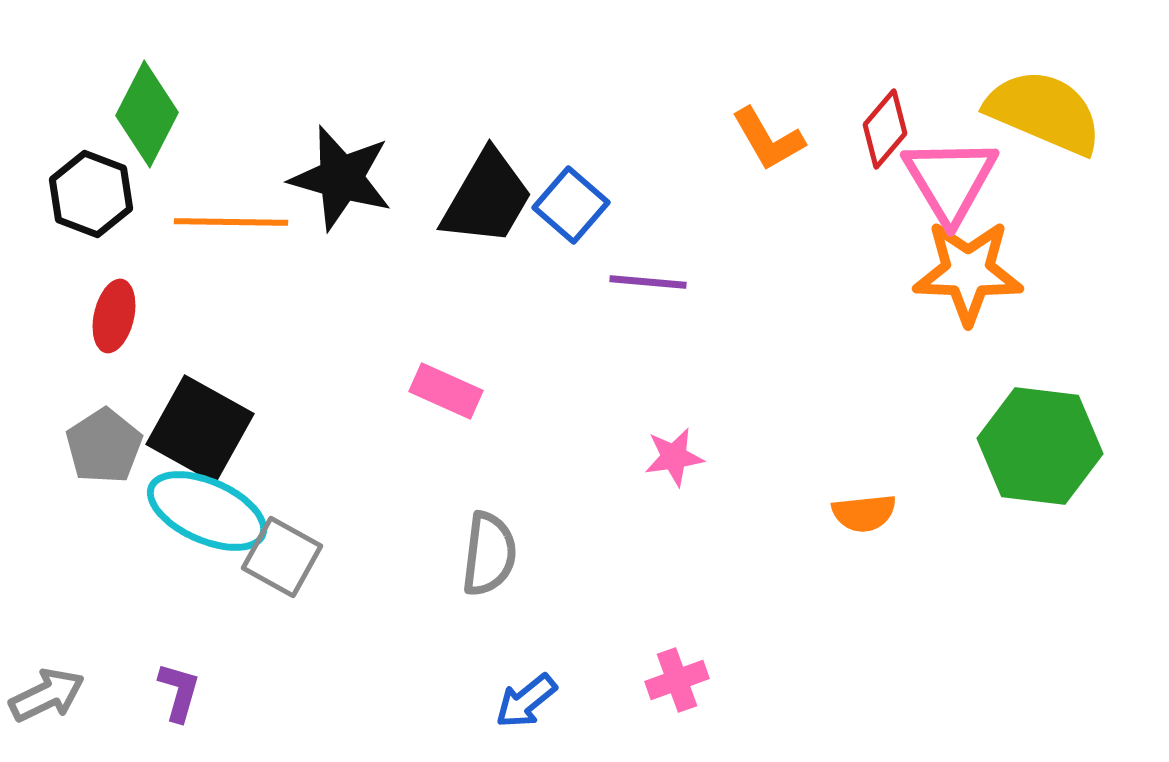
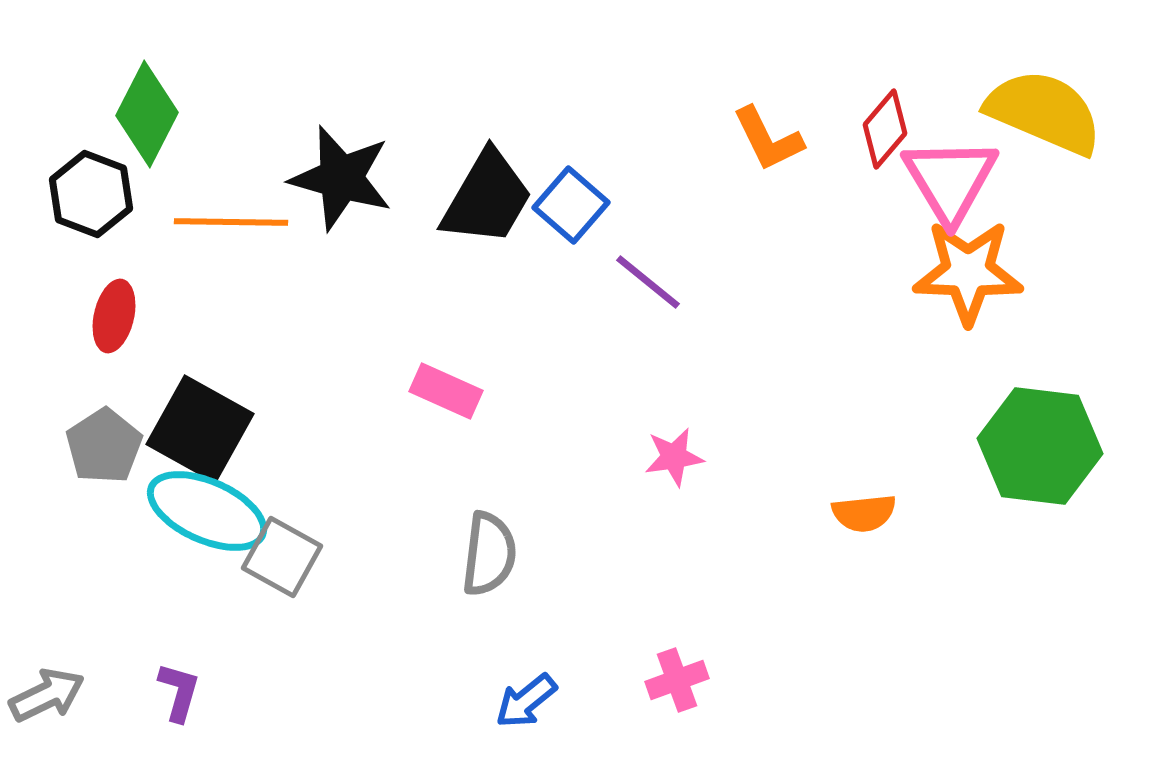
orange L-shape: rotated 4 degrees clockwise
purple line: rotated 34 degrees clockwise
